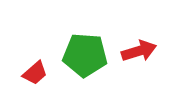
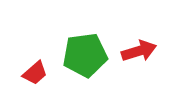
green pentagon: rotated 12 degrees counterclockwise
